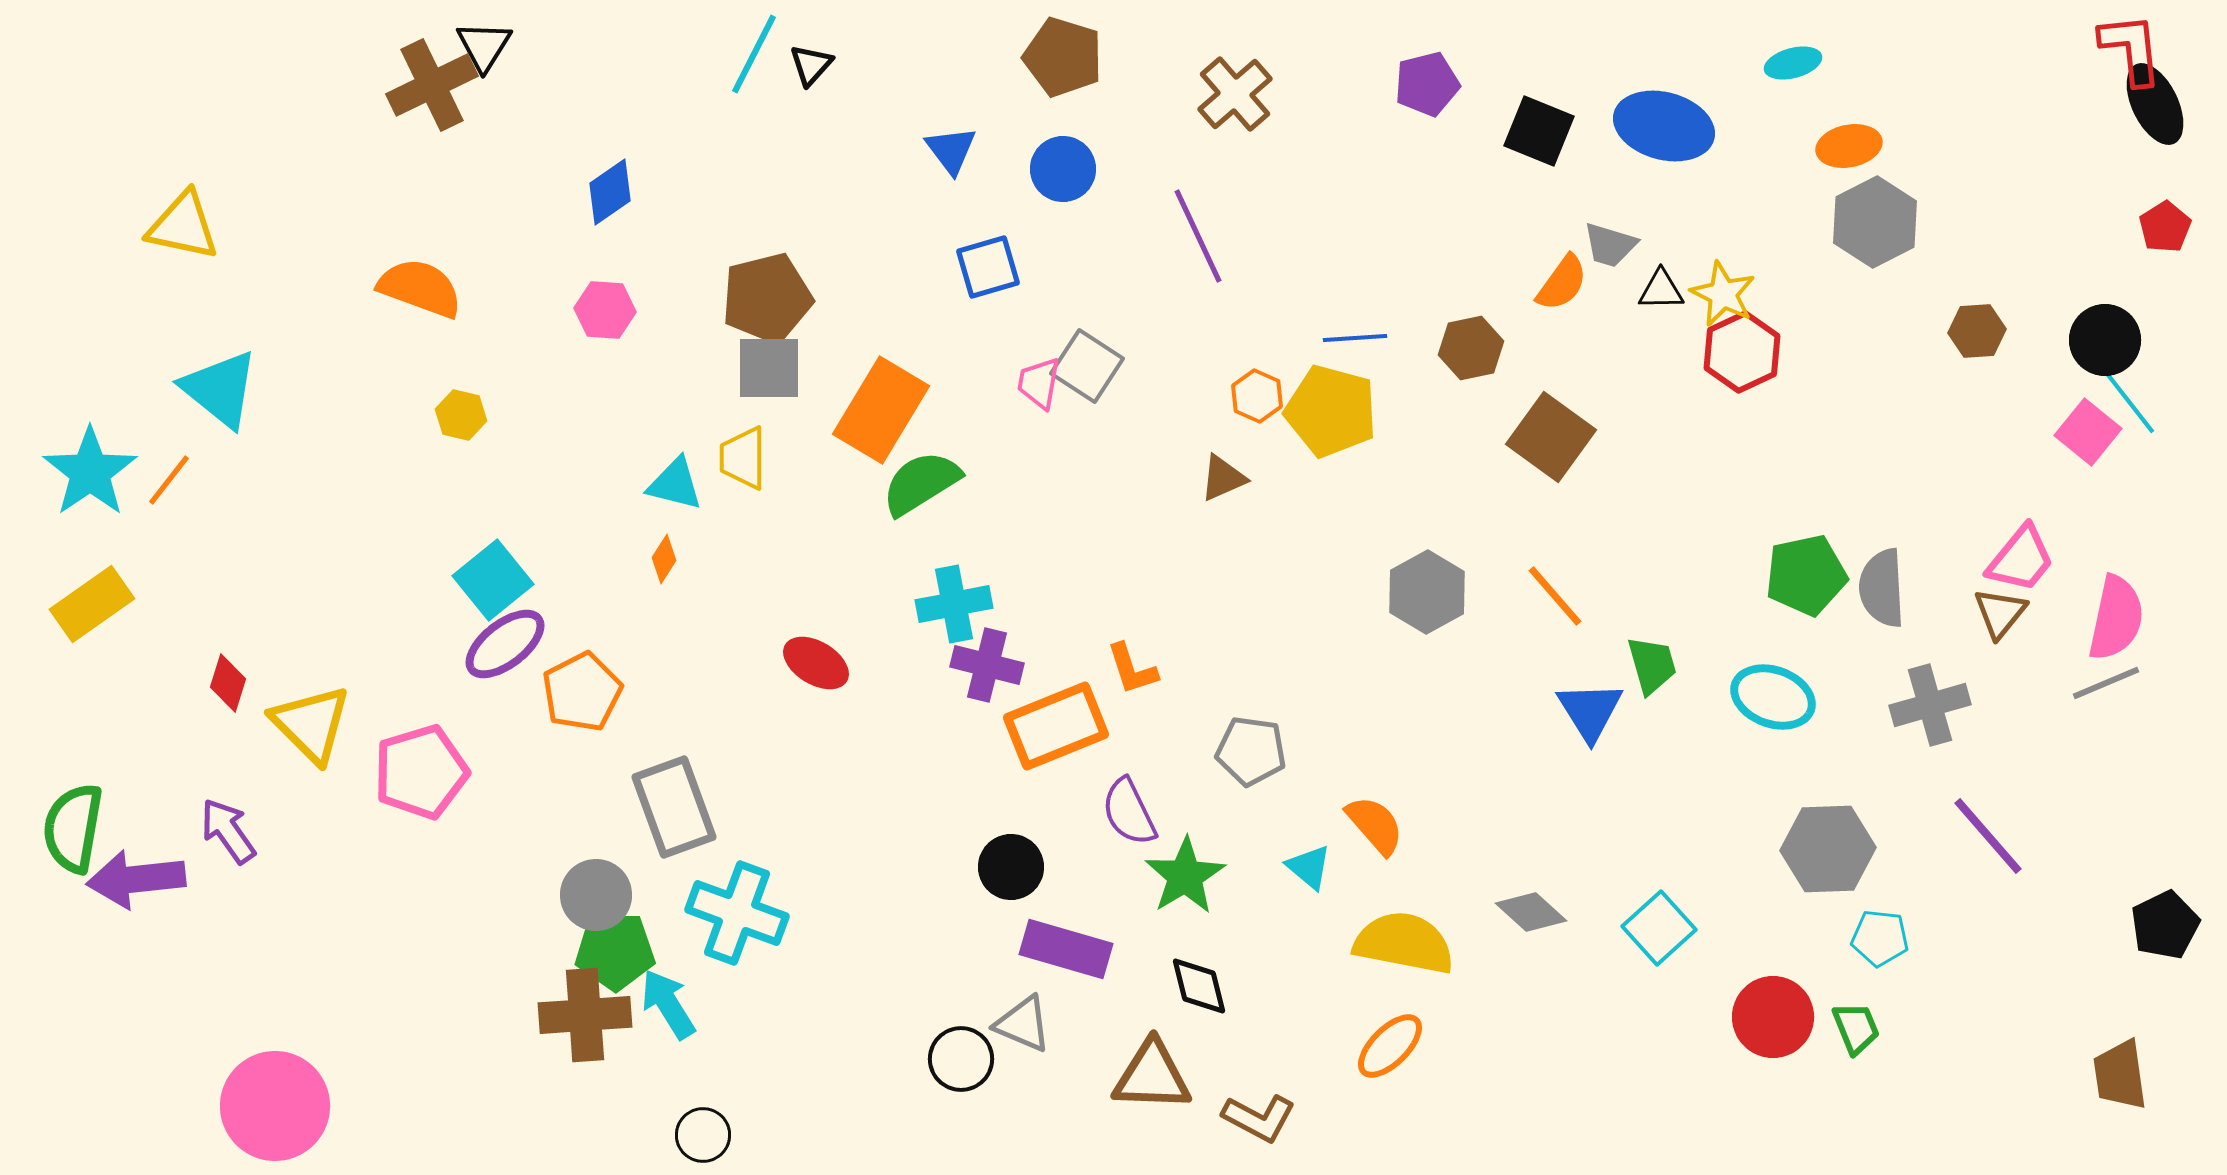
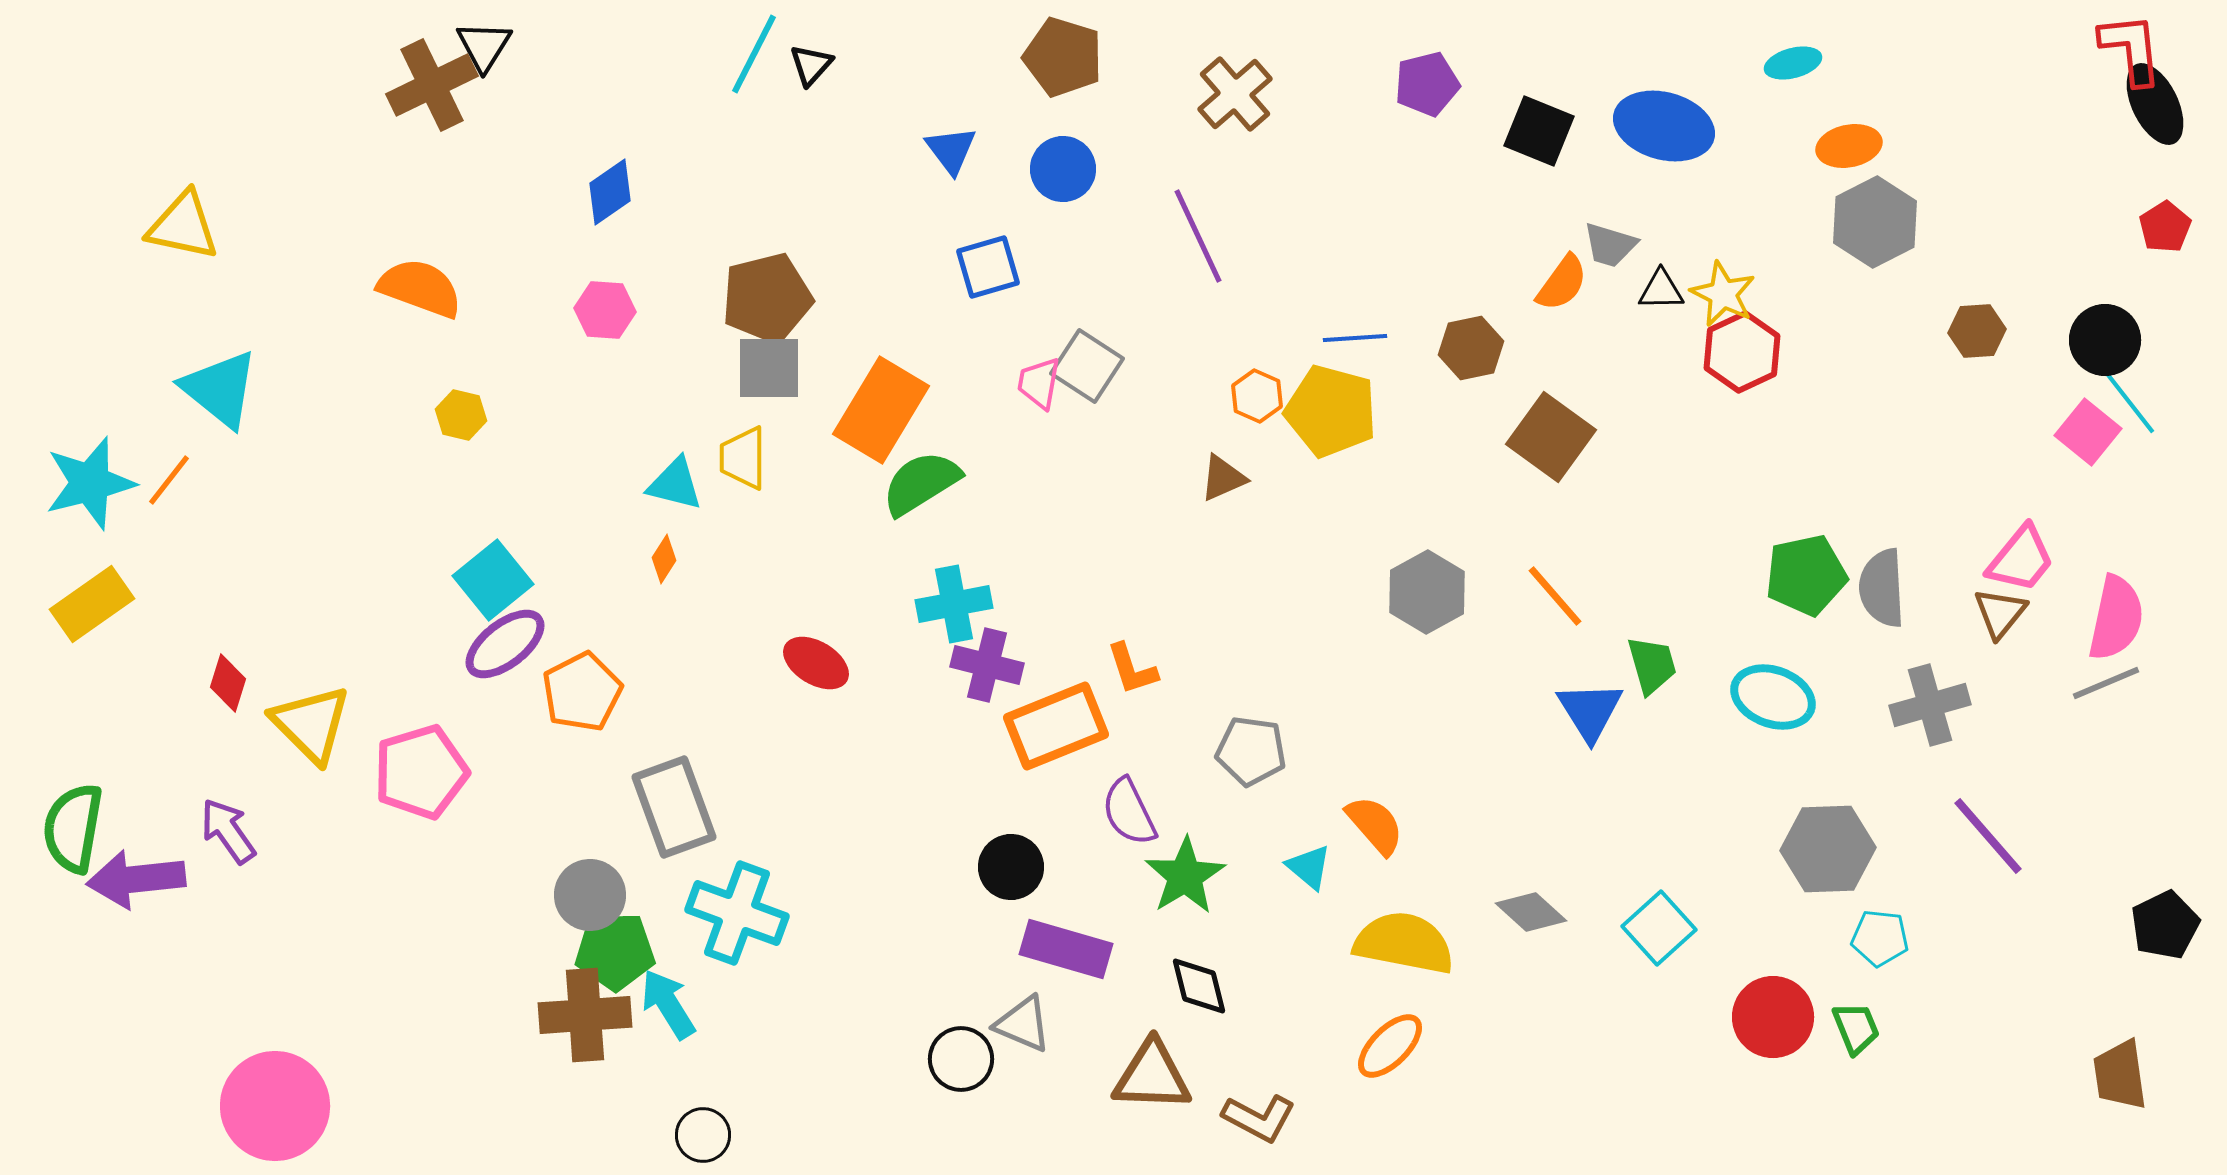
cyan star at (90, 472): moved 11 px down; rotated 20 degrees clockwise
gray circle at (596, 895): moved 6 px left
